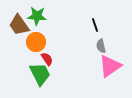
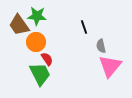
black line: moved 11 px left, 2 px down
pink triangle: rotated 15 degrees counterclockwise
